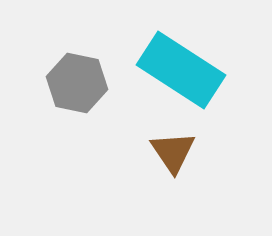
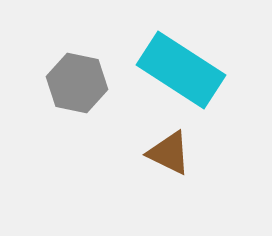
brown triangle: moved 4 px left, 1 px down; rotated 30 degrees counterclockwise
